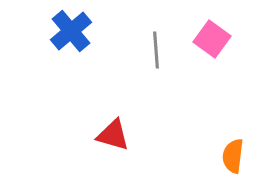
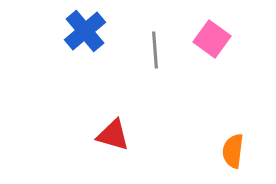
blue cross: moved 14 px right
gray line: moved 1 px left
orange semicircle: moved 5 px up
